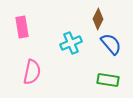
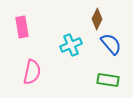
brown diamond: moved 1 px left
cyan cross: moved 2 px down
